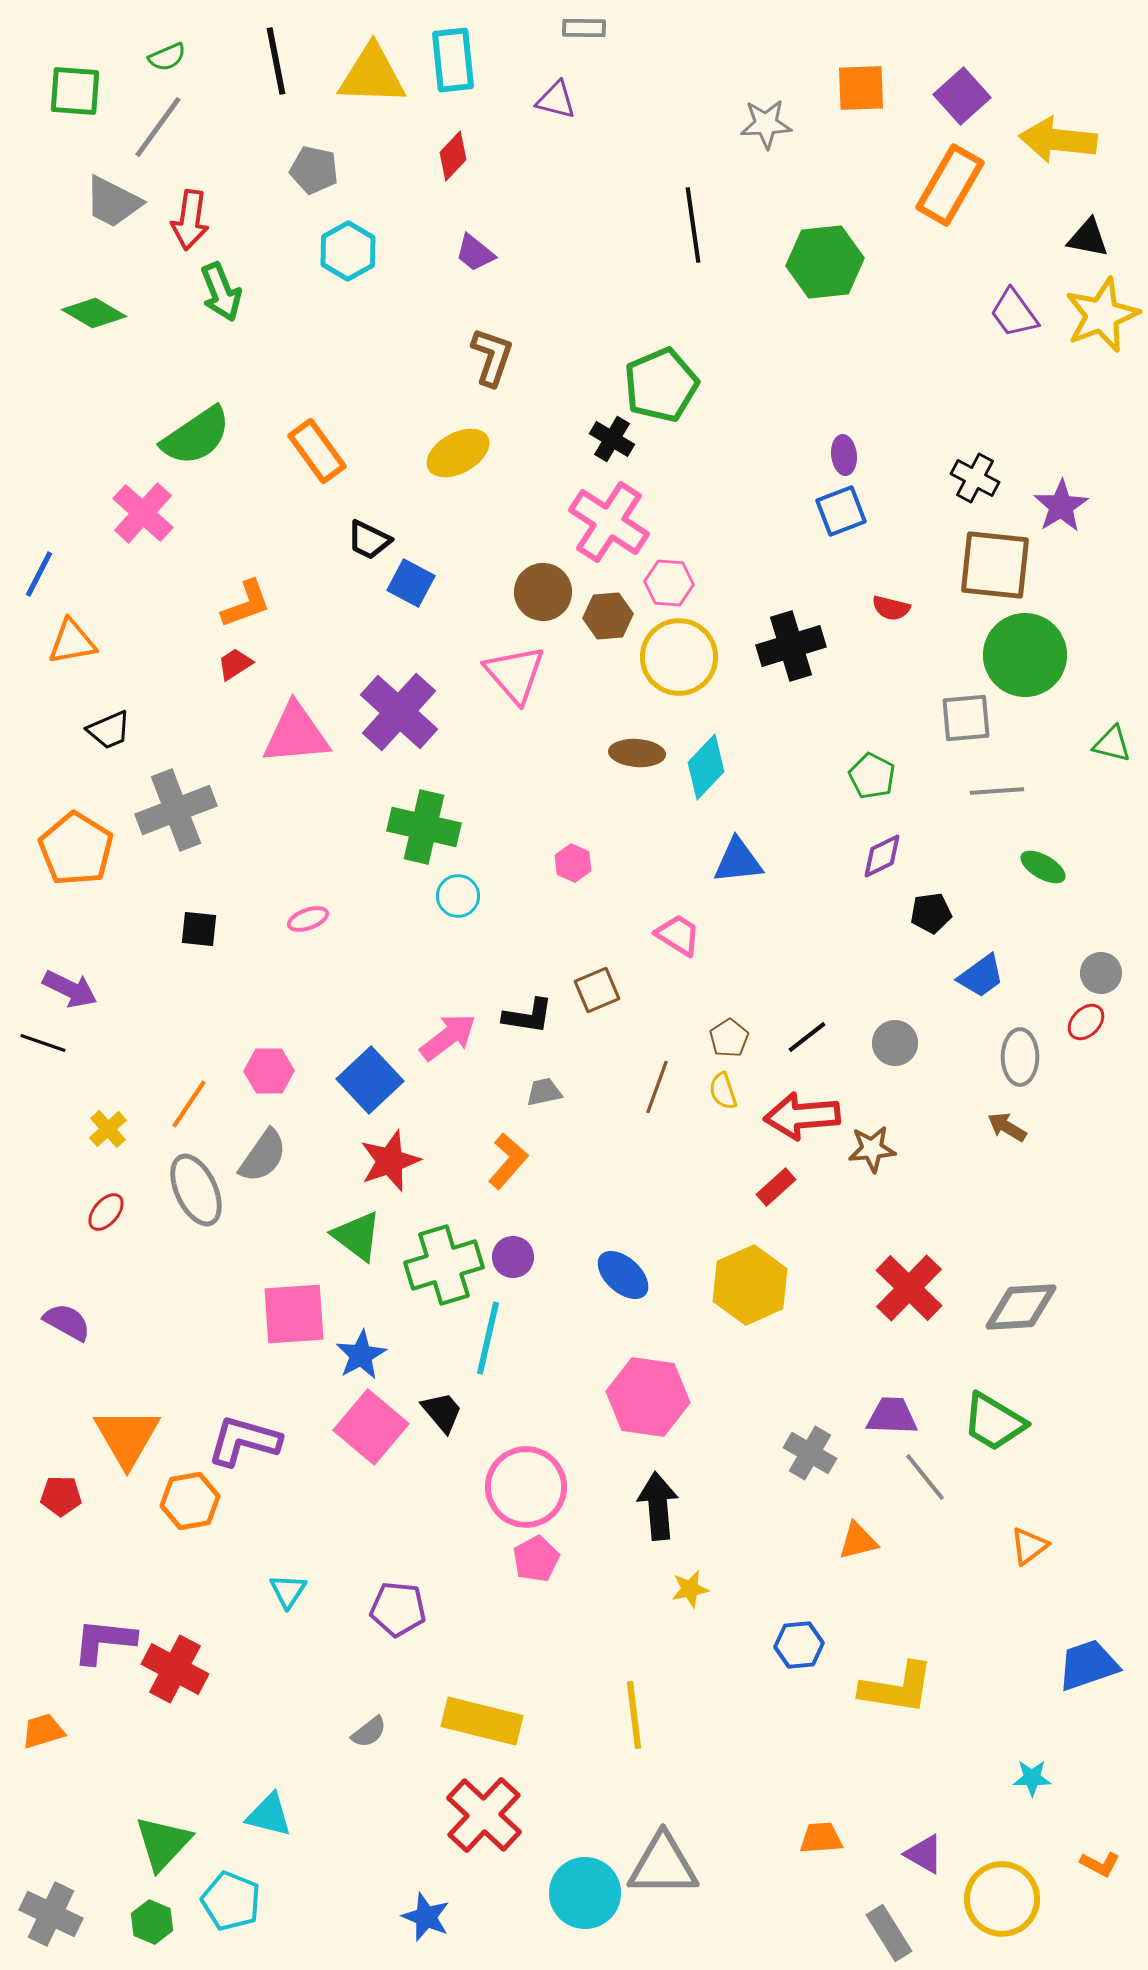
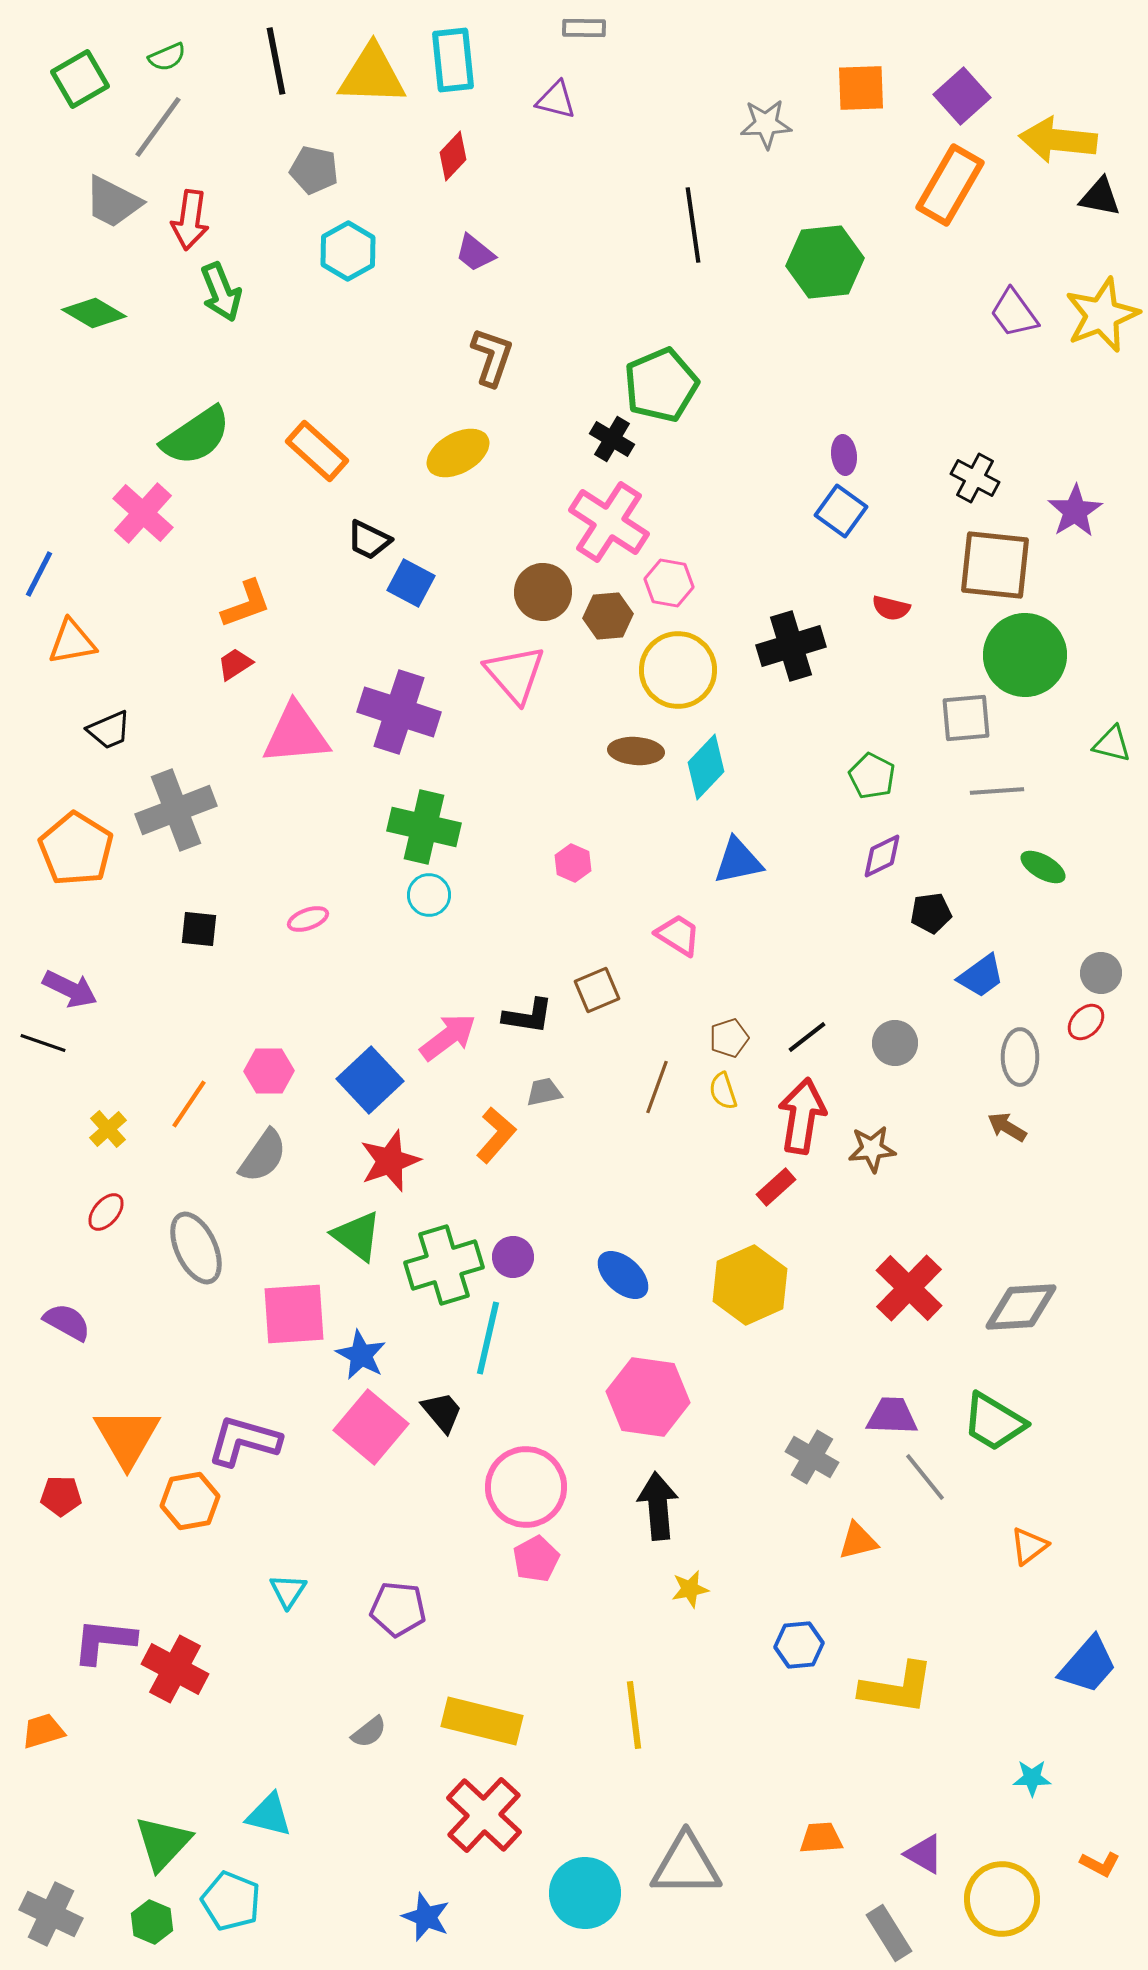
green square at (75, 91): moved 5 px right, 12 px up; rotated 34 degrees counterclockwise
black triangle at (1088, 238): moved 12 px right, 41 px up
orange rectangle at (317, 451): rotated 12 degrees counterclockwise
purple star at (1061, 506): moved 14 px right, 5 px down
blue square at (841, 511): rotated 33 degrees counterclockwise
pink hexagon at (669, 583): rotated 6 degrees clockwise
yellow circle at (679, 657): moved 1 px left, 13 px down
purple cross at (399, 712): rotated 24 degrees counterclockwise
brown ellipse at (637, 753): moved 1 px left, 2 px up
blue triangle at (738, 861): rotated 6 degrees counterclockwise
cyan circle at (458, 896): moved 29 px left, 1 px up
brown pentagon at (729, 1038): rotated 15 degrees clockwise
red arrow at (802, 1116): rotated 104 degrees clockwise
orange L-shape at (508, 1161): moved 12 px left, 26 px up
gray ellipse at (196, 1190): moved 58 px down
blue star at (361, 1355): rotated 15 degrees counterclockwise
gray cross at (810, 1453): moved 2 px right, 4 px down
blue trapezoid at (1088, 1665): rotated 150 degrees clockwise
gray triangle at (663, 1865): moved 23 px right
